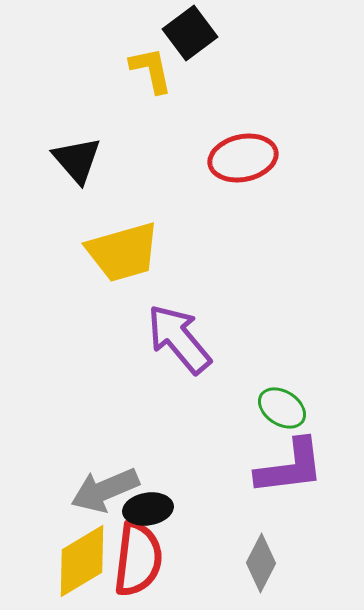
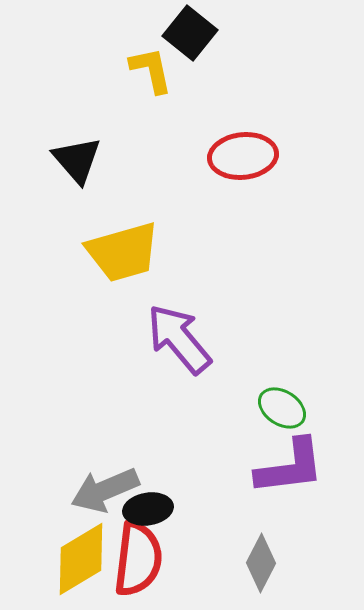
black square: rotated 14 degrees counterclockwise
red ellipse: moved 2 px up; rotated 6 degrees clockwise
yellow diamond: moved 1 px left, 2 px up
